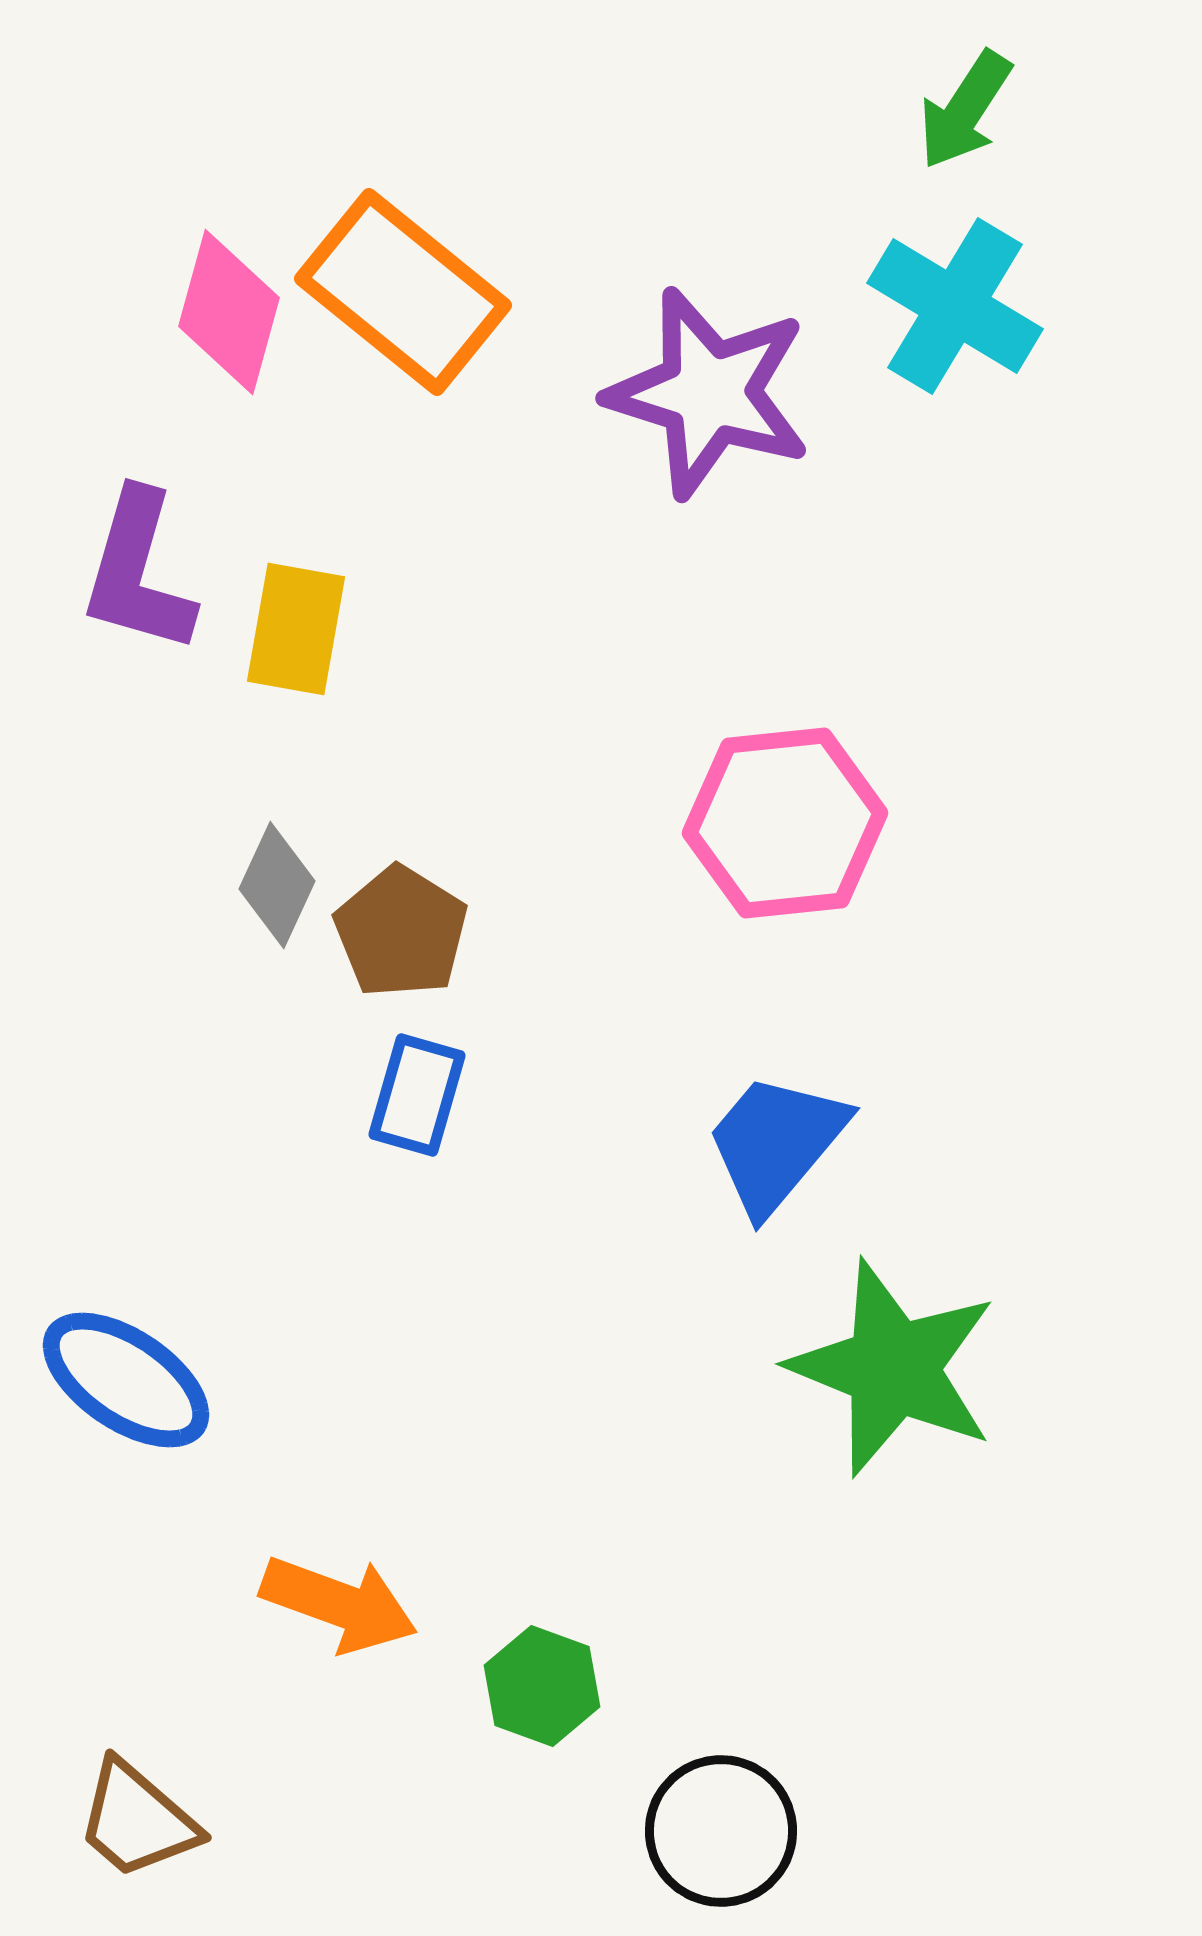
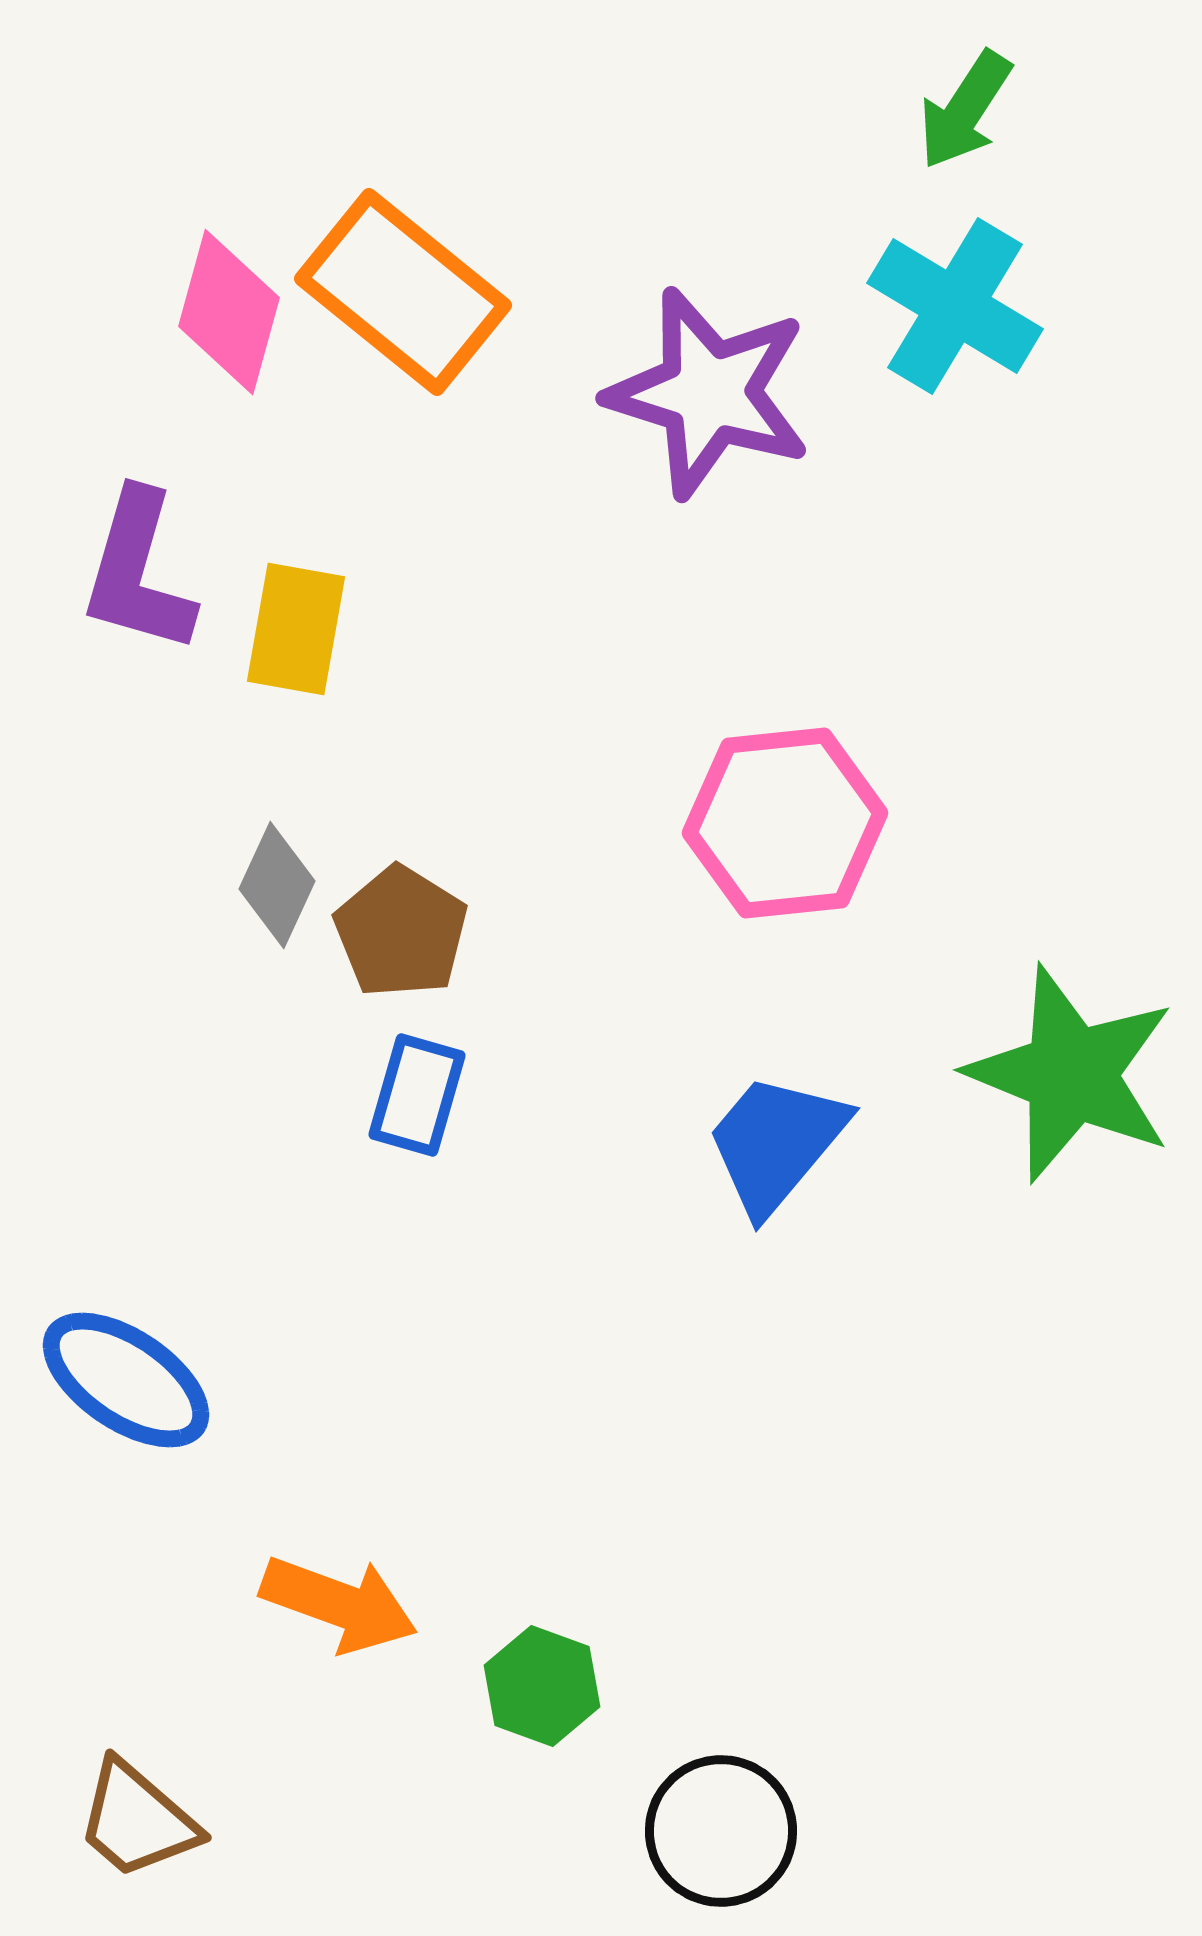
green star: moved 178 px right, 294 px up
